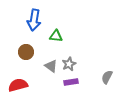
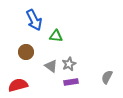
blue arrow: rotated 35 degrees counterclockwise
